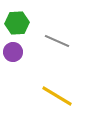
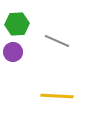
green hexagon: moved 1 px down
yellow line: rotated 28 degrees counterclockwise
